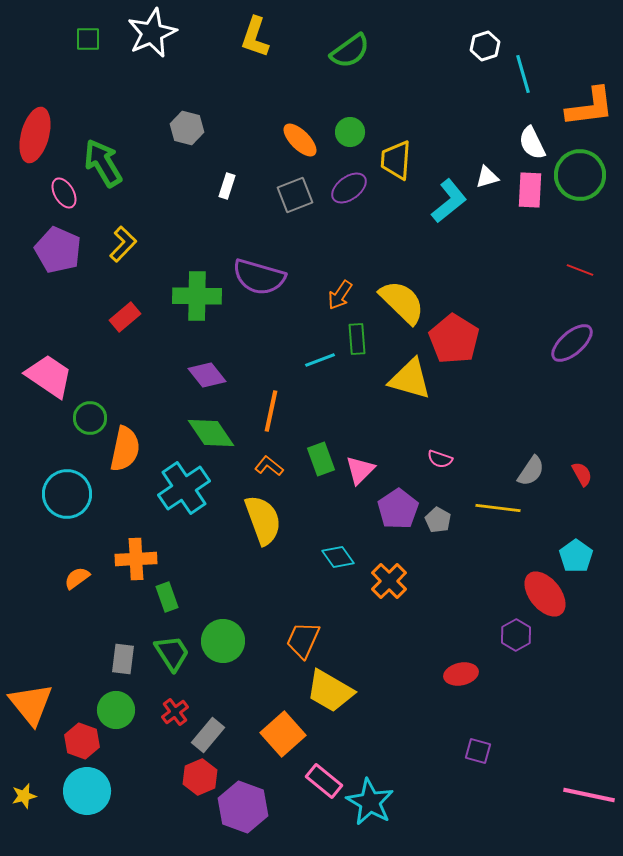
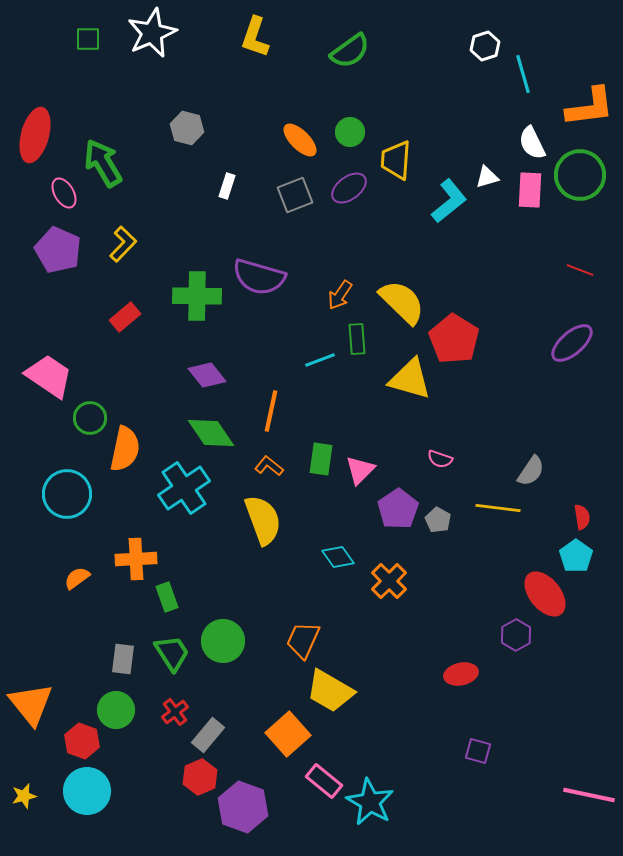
green rectangle at (321, 459): rotated 28 degrees clockwise
red semicircle at (582, 474): moved 43 px down; rotated 20 degrees clockwise
orange square at (283, 734): moved 5 px right
